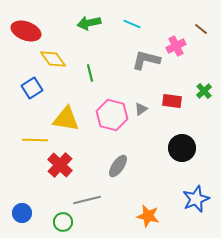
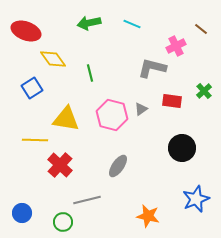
gray L-shape: moved 6 px right, 8 px down
